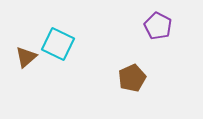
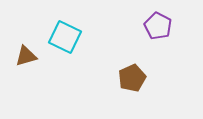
cyan square: moved 7 px right, 7 px up
brown triangle: moved 1 px up; rotated 25 degrees clockwise
